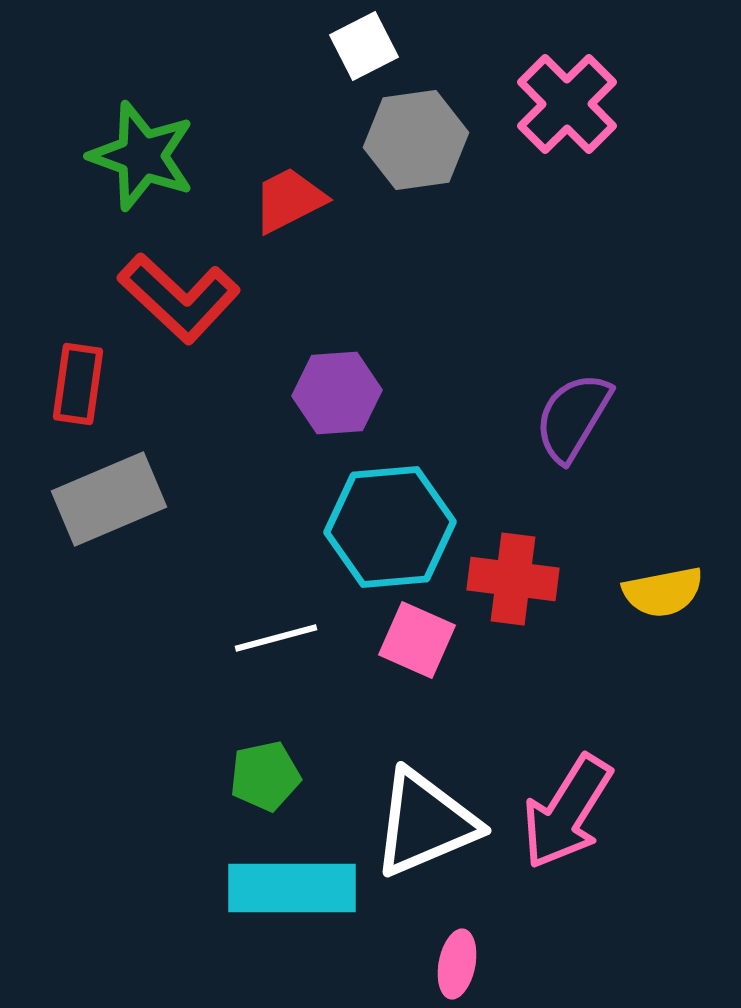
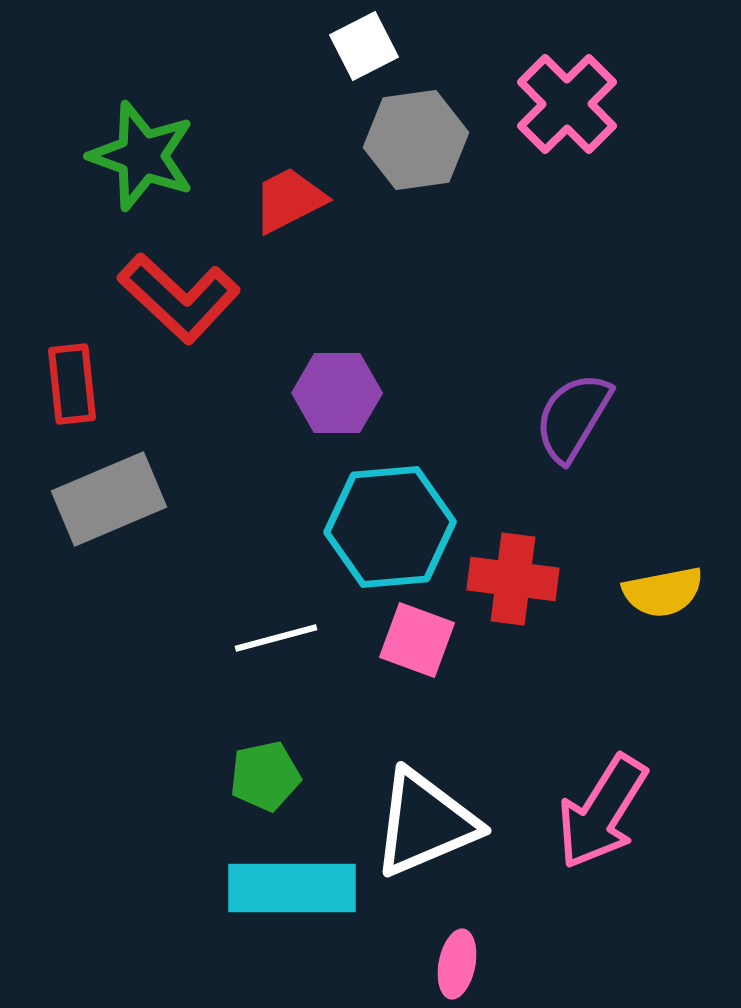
red rectangle: moved 6 px left; rotated 14 degrees counterclockwise
purple hexagon: rotated 4 degrees clockwise
pink square: rotated 4 degrees counterclockwise
pink arrow: moved 35 px right
